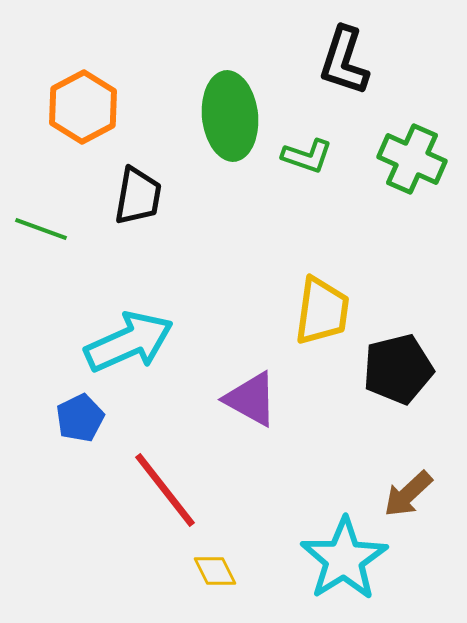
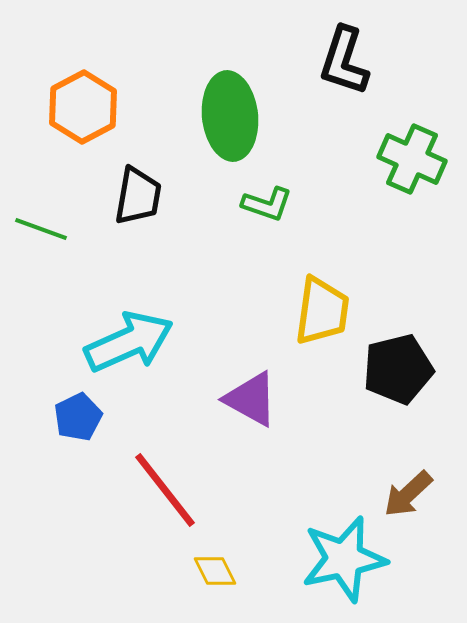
green L-shape: moved 40 px left, 48 px down
blue pentagon: moved 2 px left, 1 px up
cyan star: rotated 20 degrees clockwise
